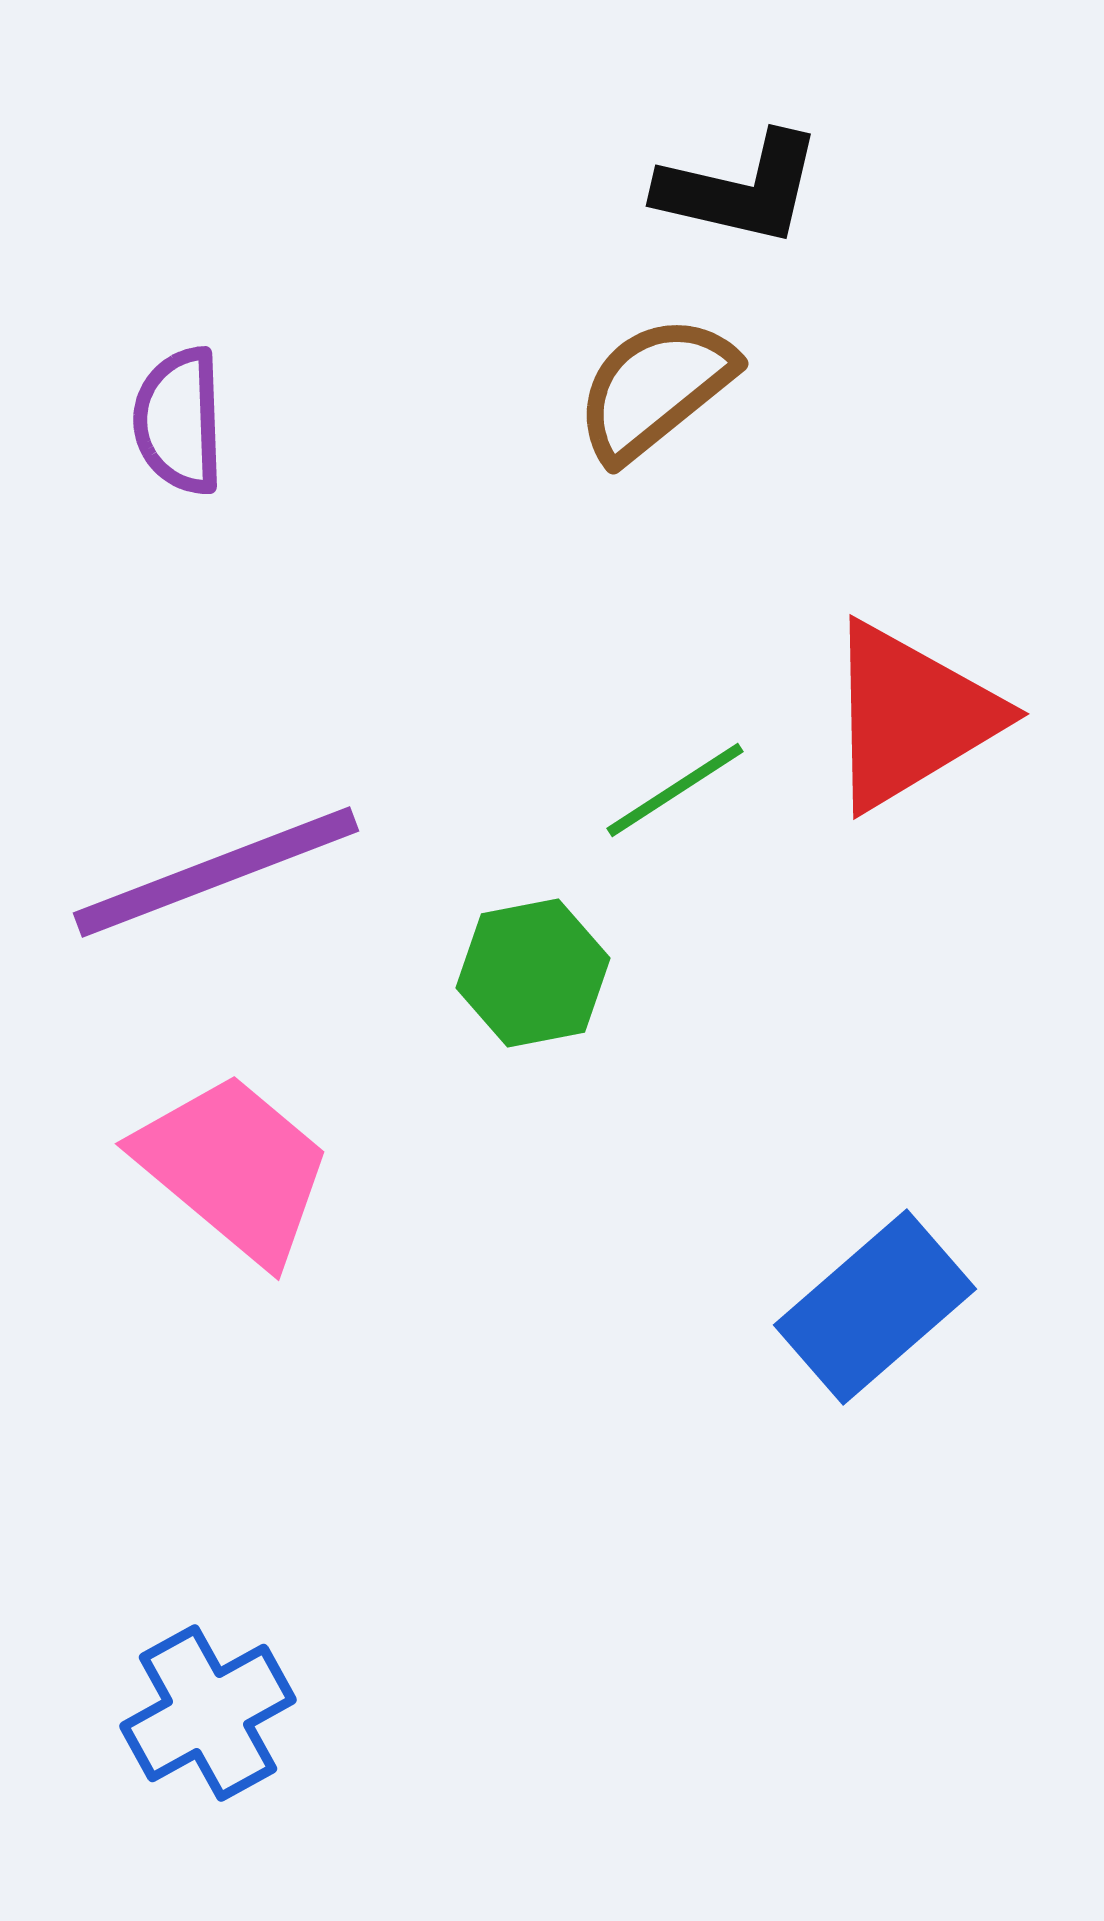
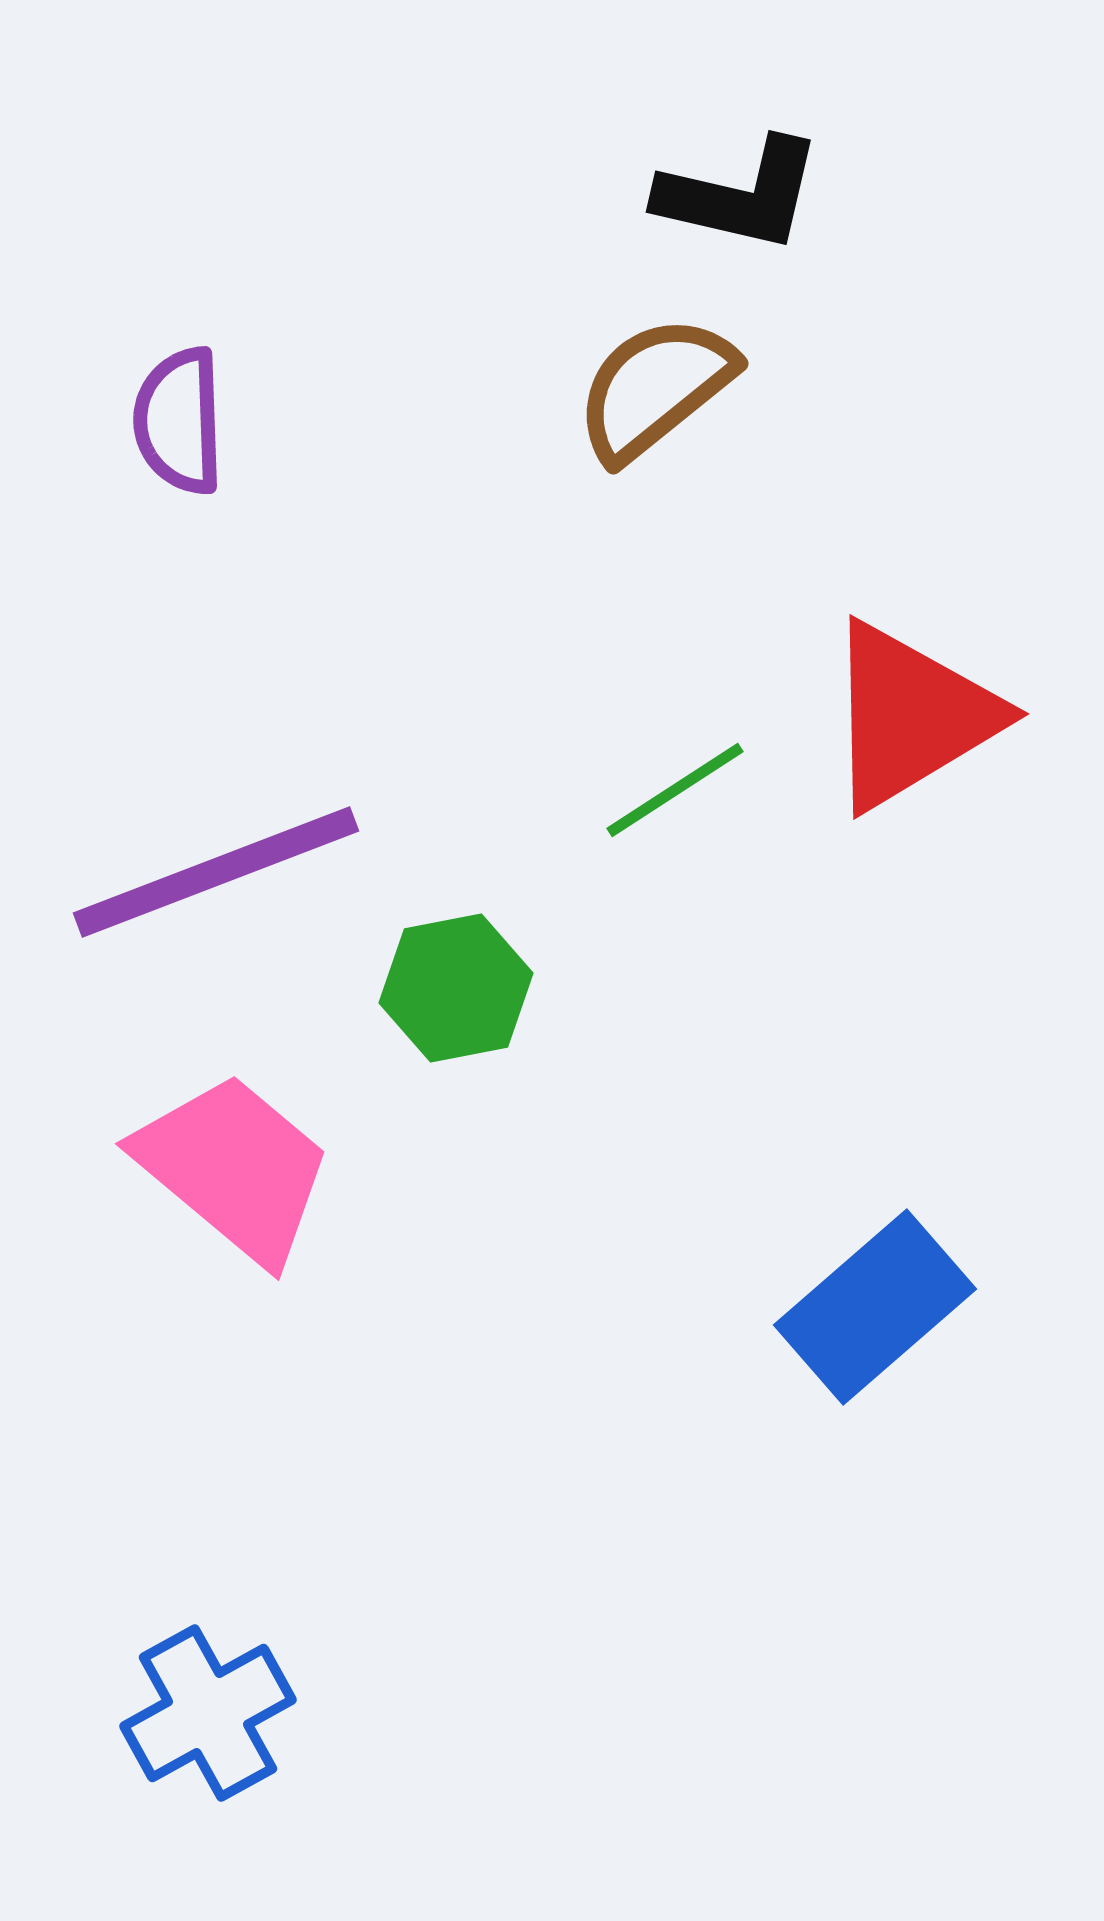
black L-shape: moved 6 px down
green hexagon: moved 77 px left, 15 px down
